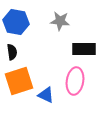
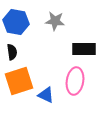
gray star: moved 5 px left
